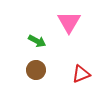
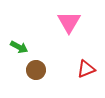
green arrow: moved 18 px left, 6 px down
red triangle: moved 5 px right, 5 px up
